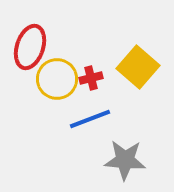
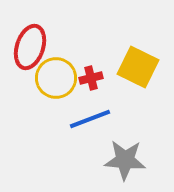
yellow square: rotated 15 degrees counterclockwise
yellow circle: moved 1 px left, 1 px up
